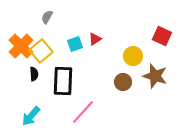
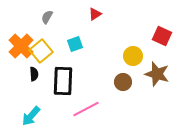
red triangle: moved 25 px up
brown star: moved 2 px right, 2 px up
pink line: moved 3 px right, 3 px up; rotated 20 degrees clockwise
